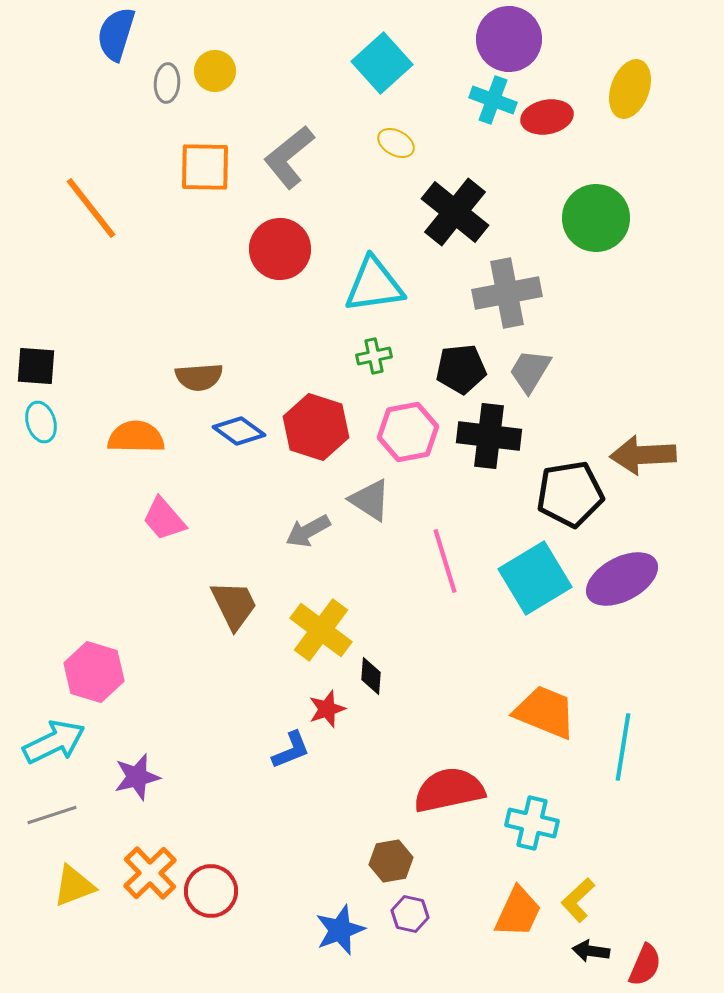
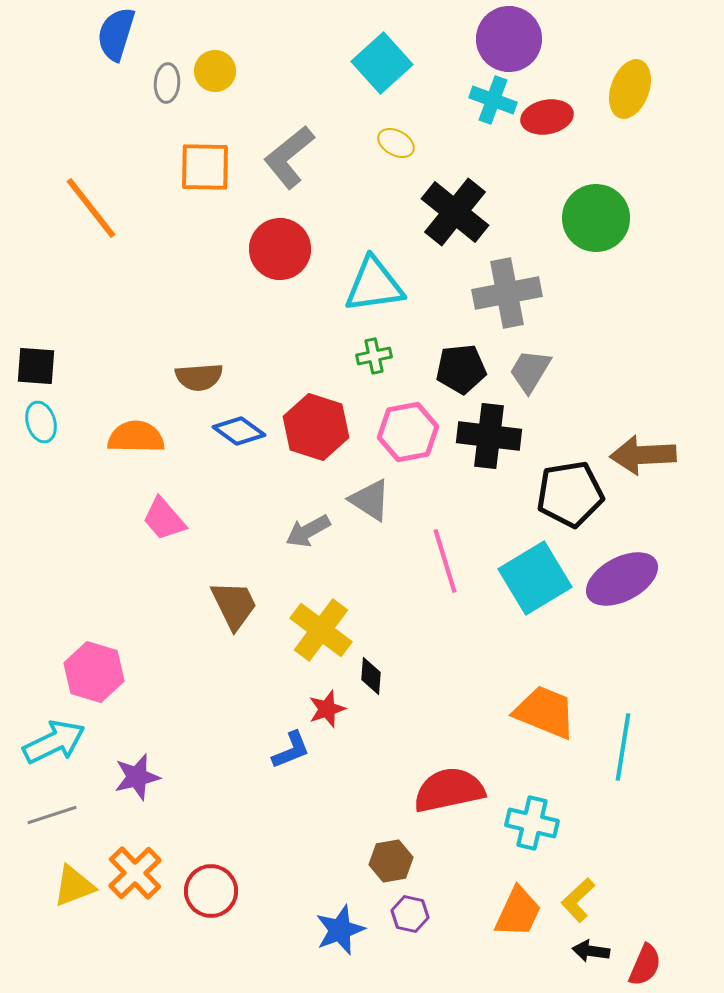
orange cross at (150, 873): moved 15 px left
